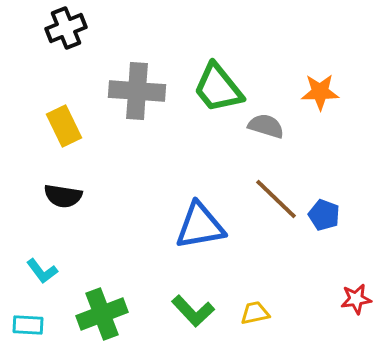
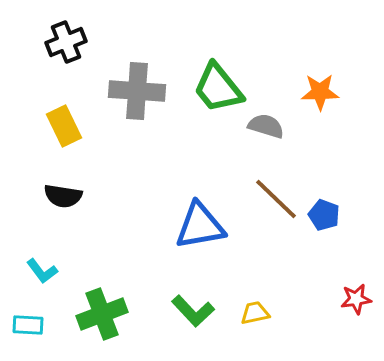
black cross: moved 14 px down
